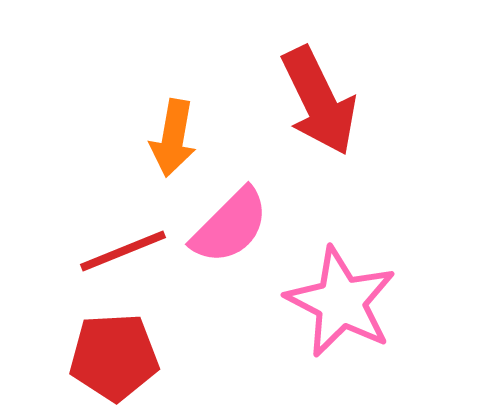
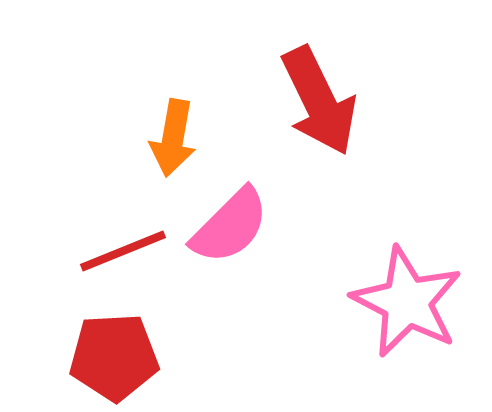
pink star: moved 66 px right
